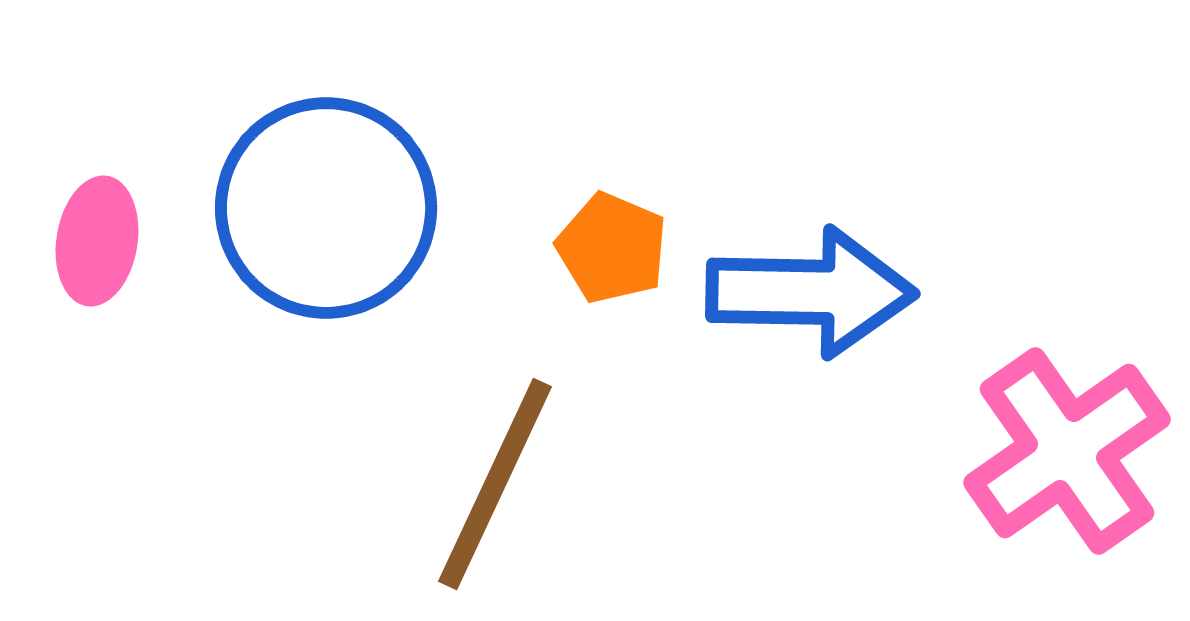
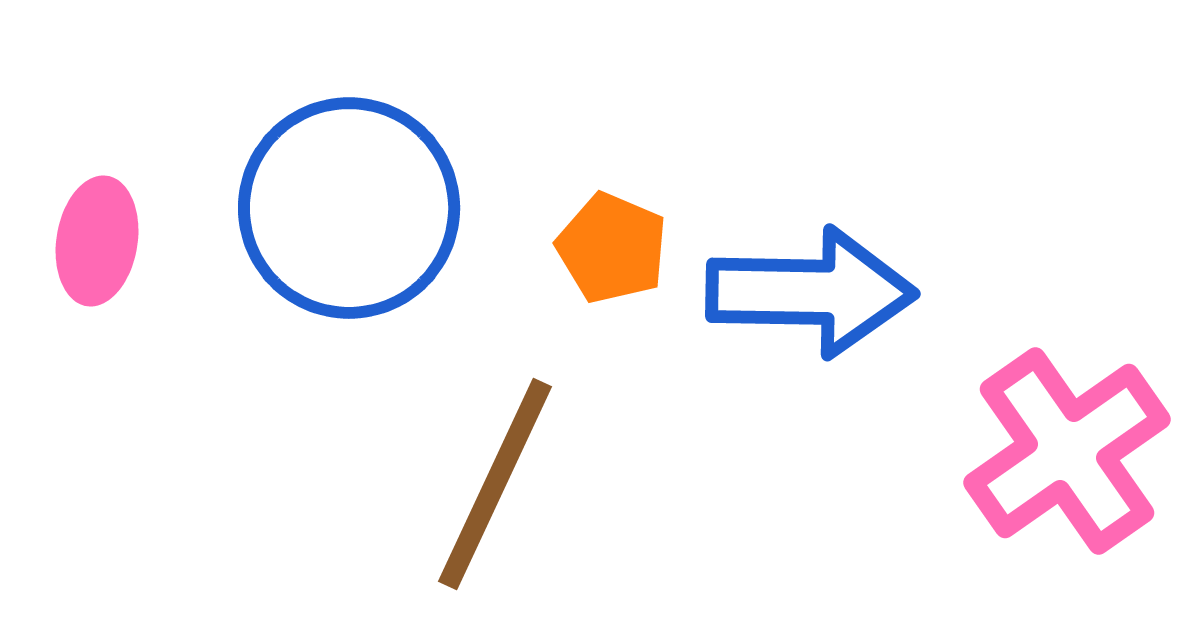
blue circle: moved 23 px right
